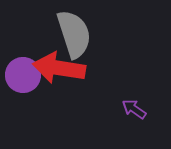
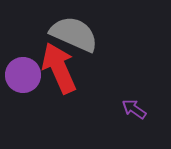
gray semicircle: rotated 48 degrees counterclockwise
red arrow: rotated 57 degrees clockwise
